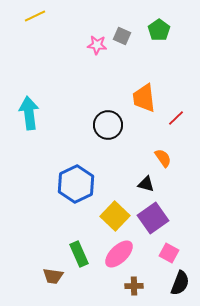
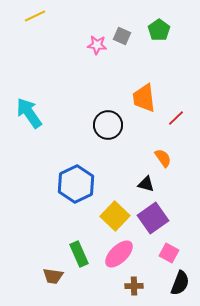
cyan arrow: rotated 28 degrees counterclockwise
